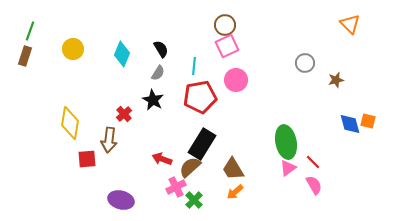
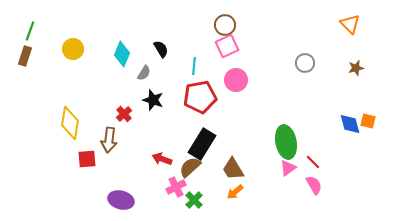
gray semicircle: moved 14 px left
brown star: moved 20 px right, 12 px up
black star: rotated 10 degrees counterclockwise
